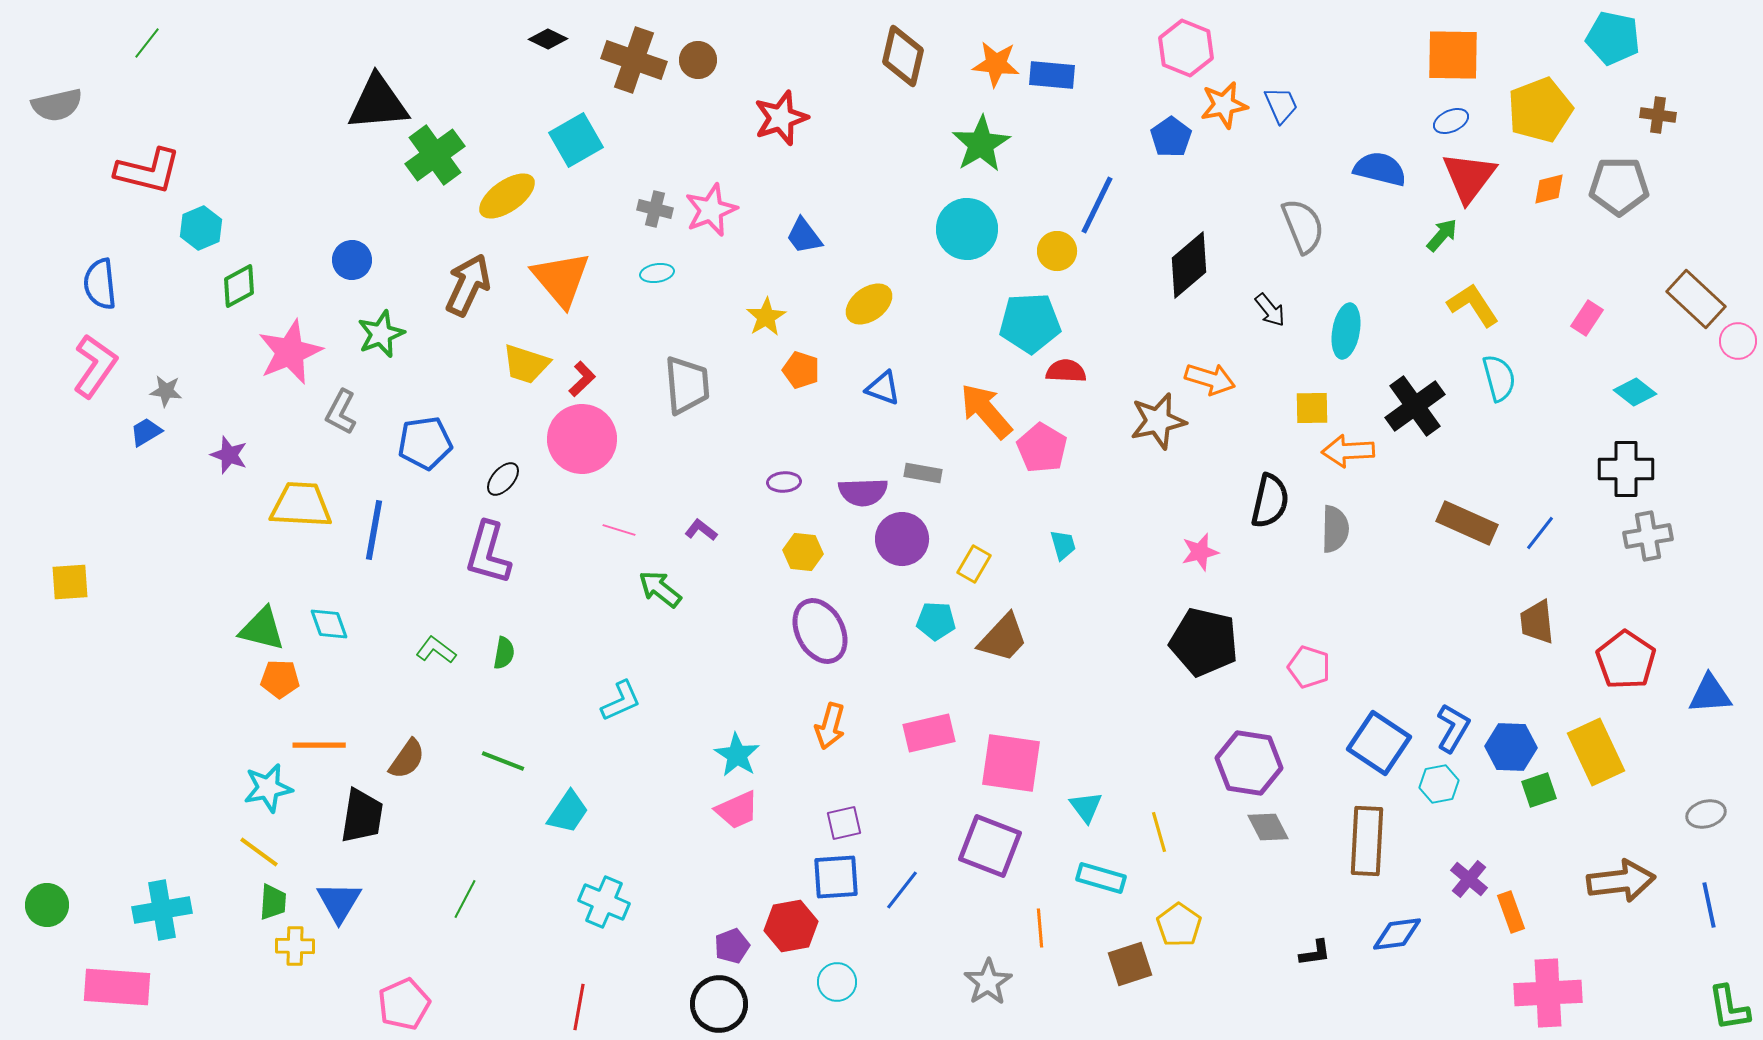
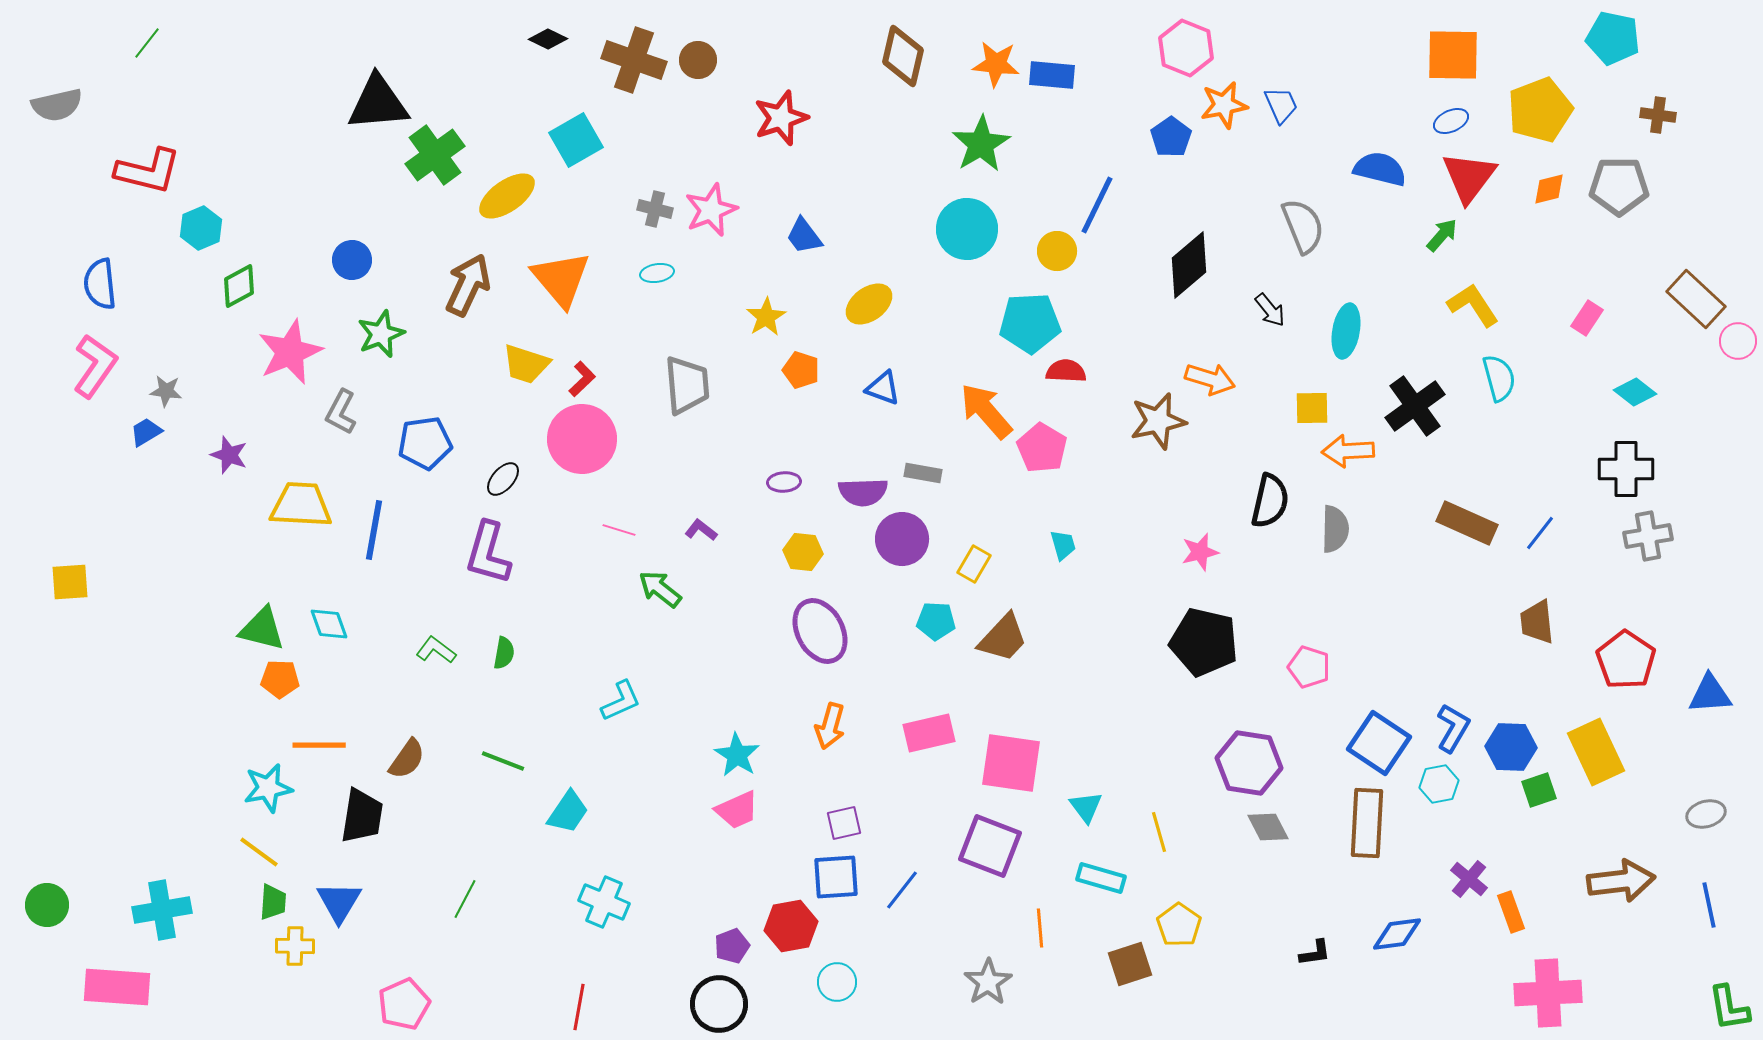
brown rectangle at (1367, 841): moved 18 px up
